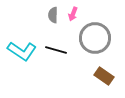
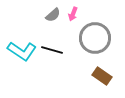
gray semicircle: rotated 133 degrees counterclockwise
black line: moved 4 px left
brown rectangle: moved 2 px left
